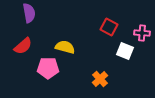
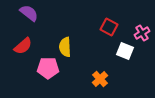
purple semicircle: rotated 42 degrees counterclockwise
pink cross: rotated 35 degrees counterclockwise
yellow semicircle: rotated 108 degrees counterclockwise
